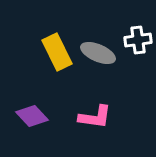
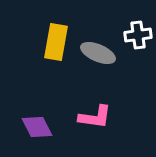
white cross: moved 5 px up
yellow rectangle: moved 1 px left, 10 px up; rotated 36 degrees clockwise
purple diamond: moved 5 px right, 11 px down; rotated 16 degrees clockwise
